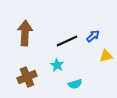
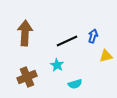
blue arrow: rotated 32 degrees counterclockwise
